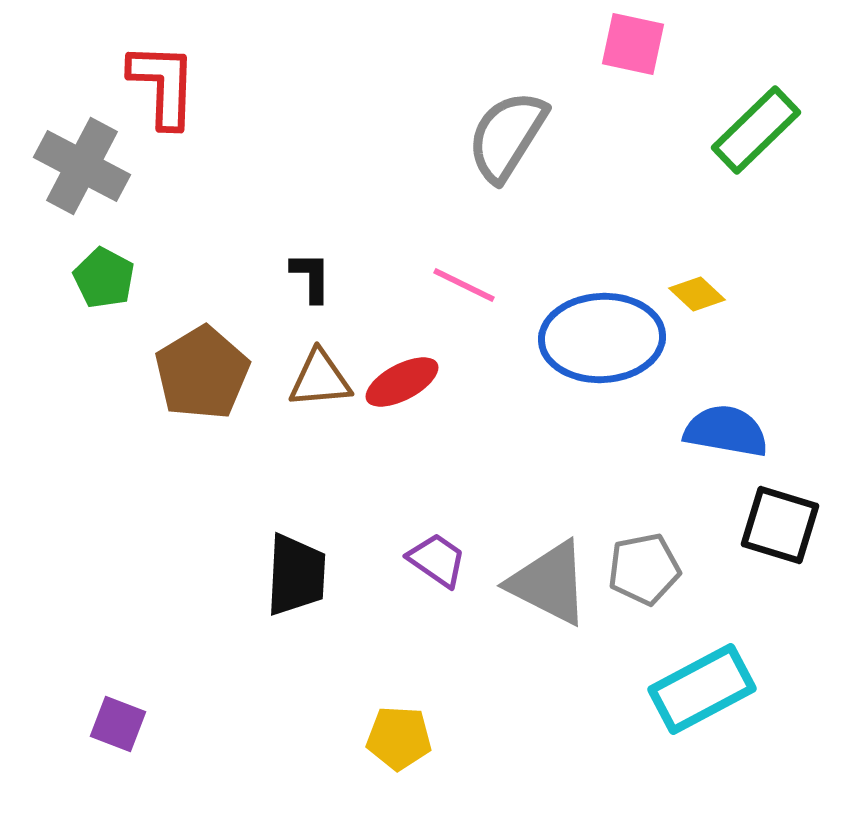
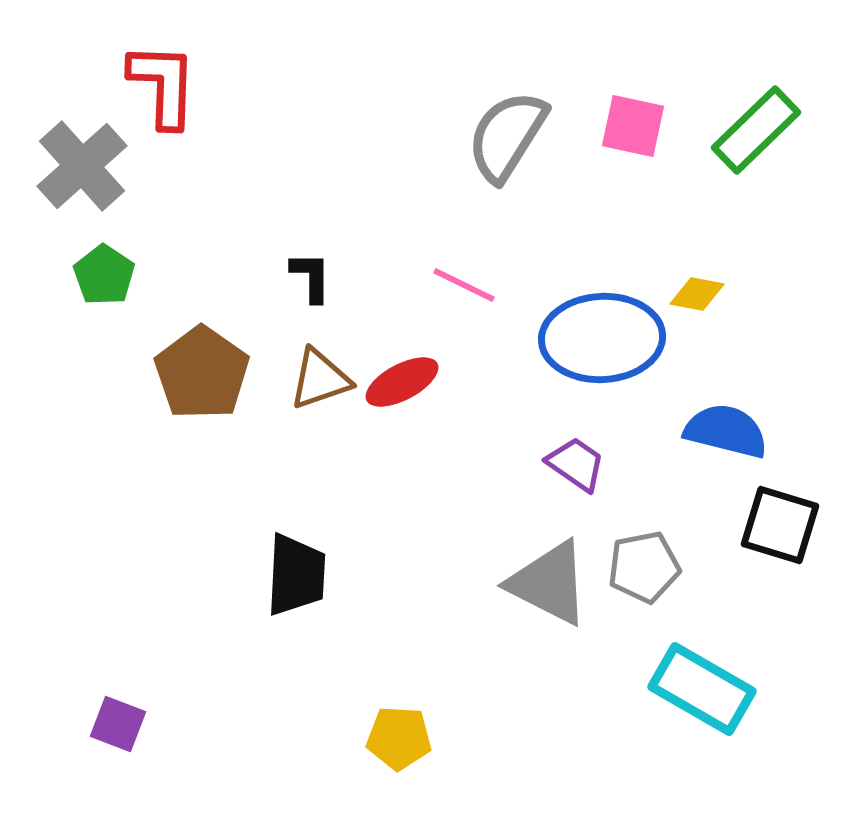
pink square: moved 82 px down
gray cross: rotated 20 degrees clockwise
green pentagon: moved 3 px up; rotated 6 degrees clockwise
yellow diamond: rotated 32 degrees counterclockwise
brown pentagon: rotated 6 degrees counterclockwise
brown triangle: rotated 14 degrees counterclockwise
blue semicircle: rotated 4 degrees clockwise
purple trapezoid: moved 139 px right, 96 px up
gray pentagon: moved 2 px up
cyan rectangle: rotated 58 degrees clockwise
